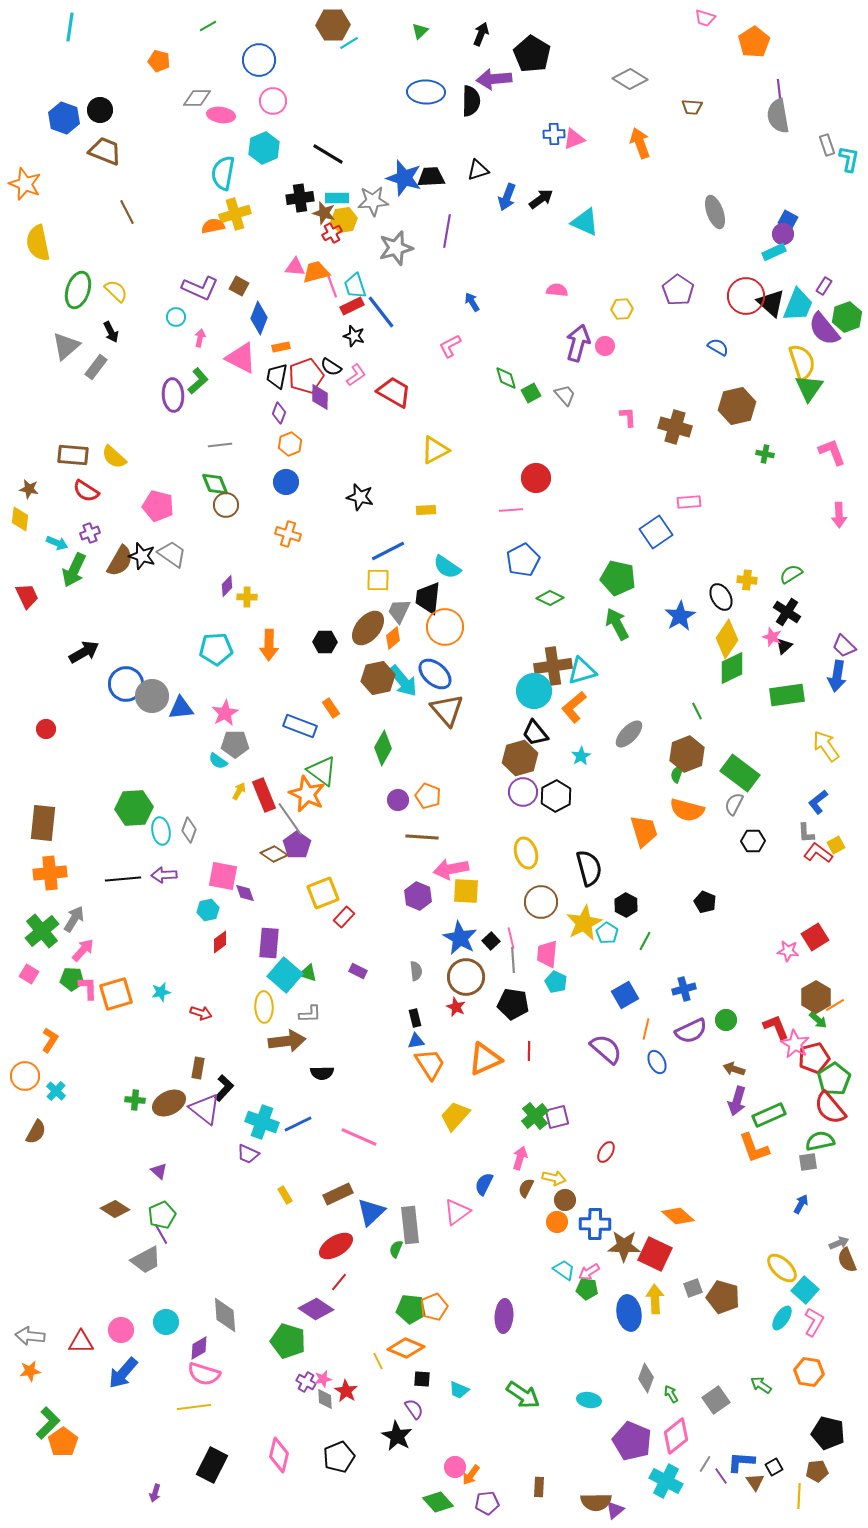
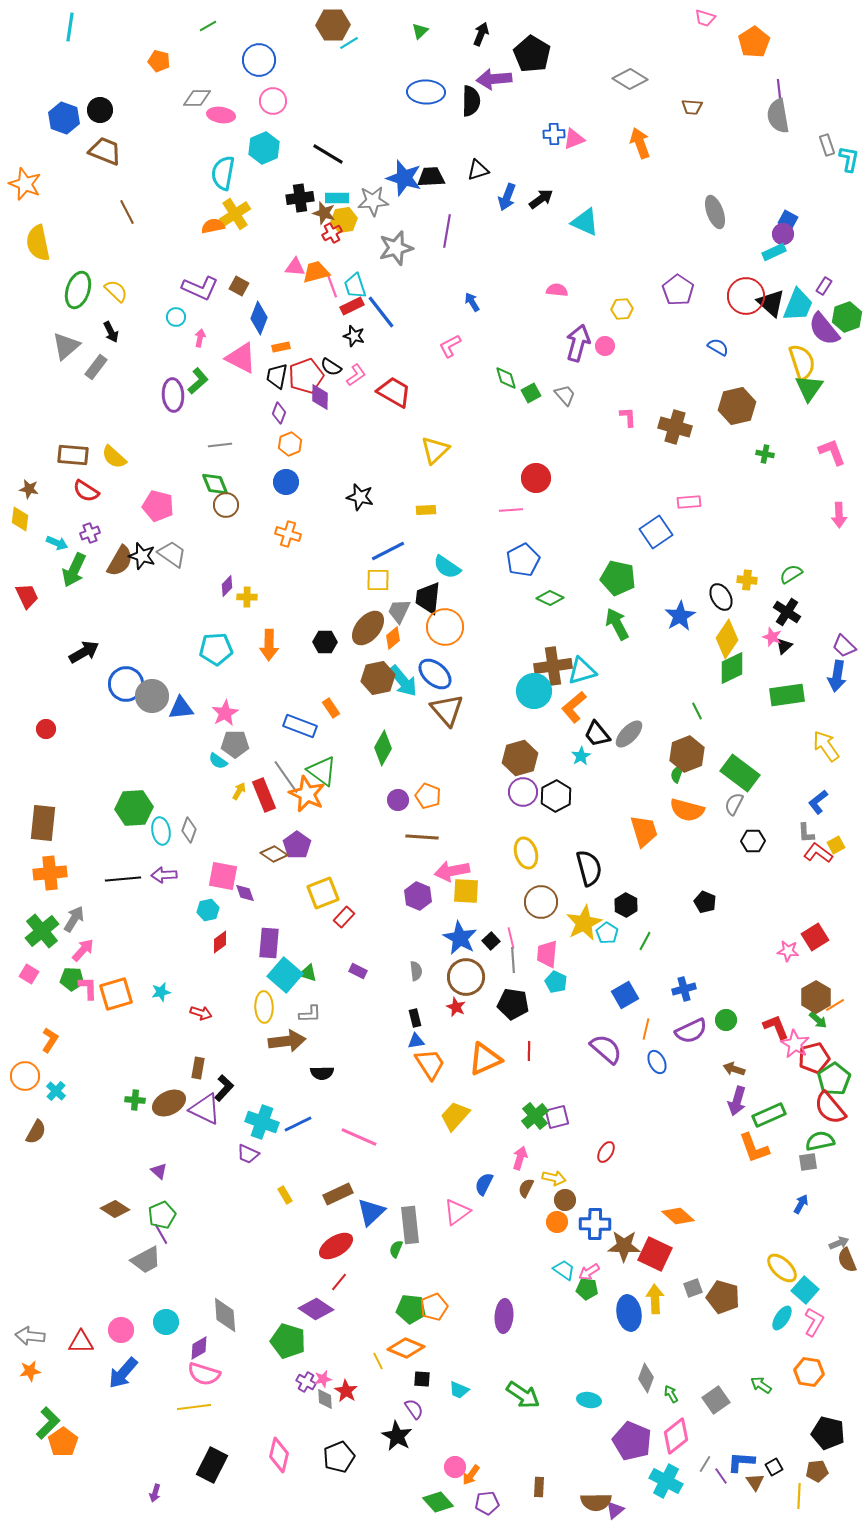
yellow cross at (235, 214): rotated 16 degrees counterclockwise
yellow triangle at (435, 450): rotated 16 degrees counterclockwise
black trapezoid at (535, 733): moved 62 px right, 1 px down
gray line at (290, 819): moved 4 px left, 42 px up
pink arrow at (451, 869): moved 1 px right, 2 px down
purple triangle at (205, 1109): rotated 12 degrees counterclockwise
